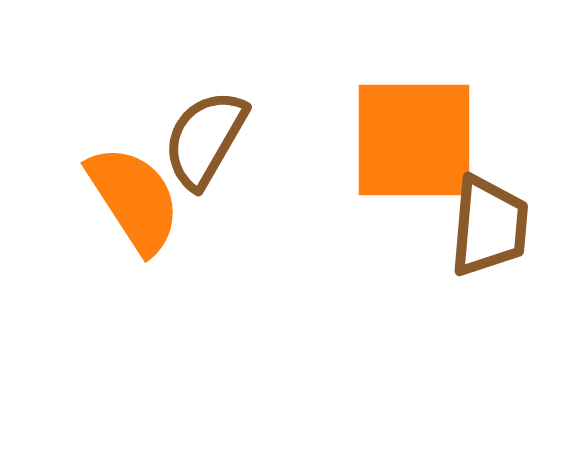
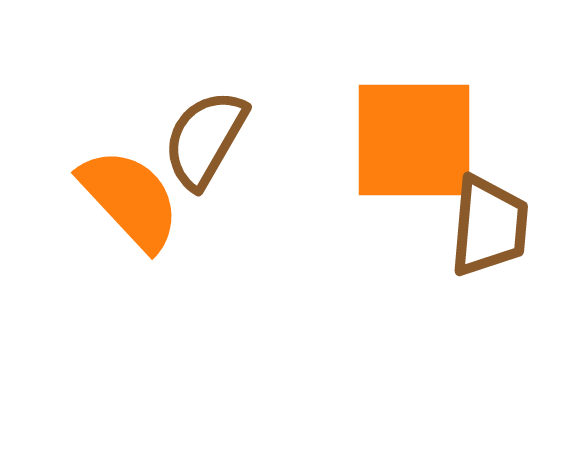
orange semicircle: moved 4 px left; rotated 10 degrees counterclockwise
